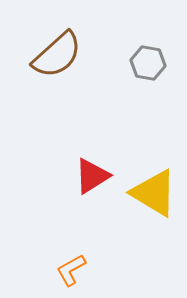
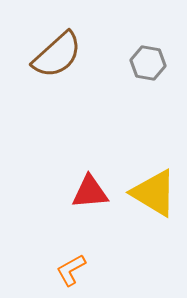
red triangle: moved 2 px left, 16 px down; rotated 27 degrees clockwise
